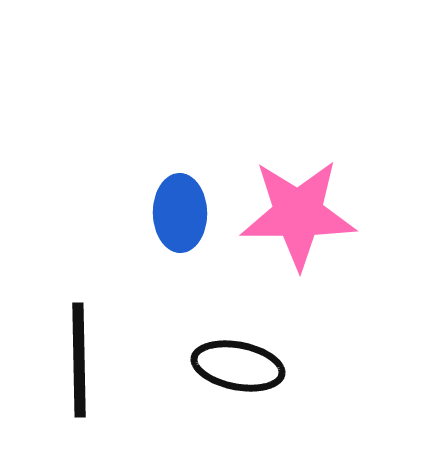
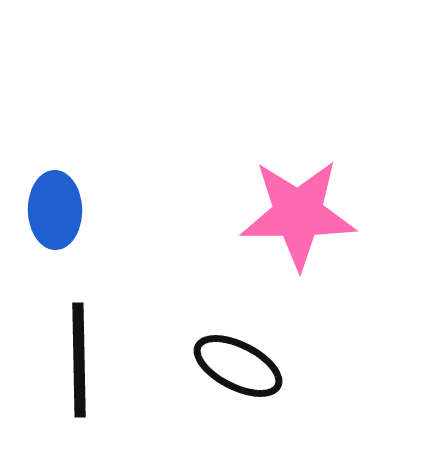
blue ellipse: moved 125 px left, 3 px up
black ellipse: rotated 16 degrees clockwise
